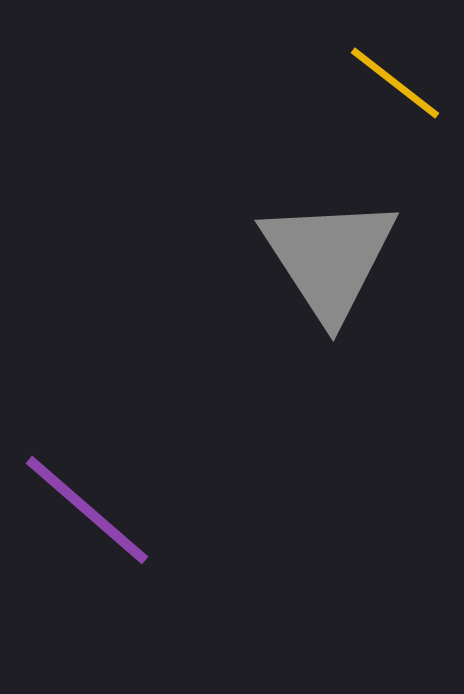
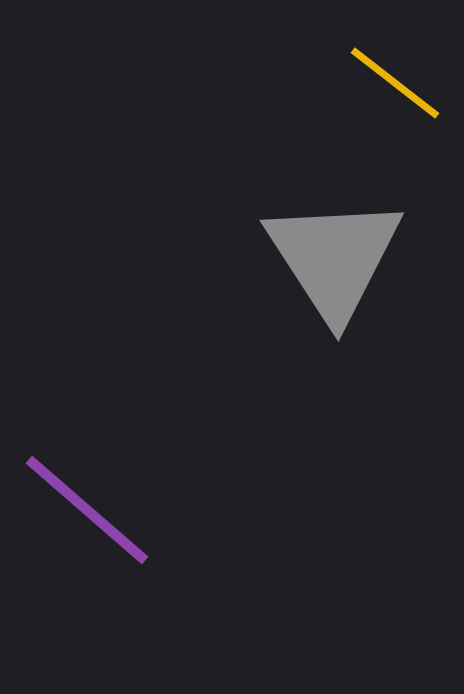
gray triangle: moved 5 px right
